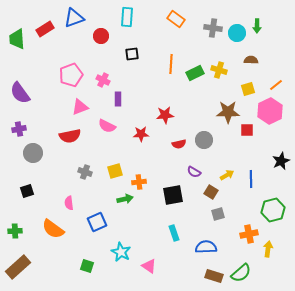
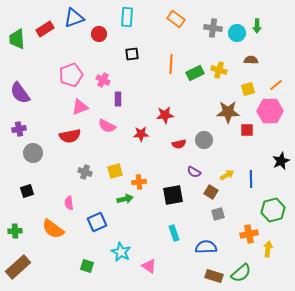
red circle at (101, 36): moved 2 px left, 2 px up
pink hexagon at (270, 111): rotated 25 degrees clockwise
